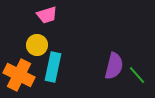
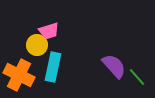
pink trapezoid: moved 2 px right, 16 px down
purple semicircle: rotated 56 degrees counterclockwise
green line: moved 2 px down
